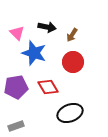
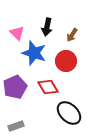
black arrow: rotated 90 degrees clockwise
red circle: moved 7 px left, 1 px up
purple pentagon: moved 1 px left; rotated 15 degrees counterclockwise
black ellipse: moved 1 px left; rotated 65 degrees clockwise
